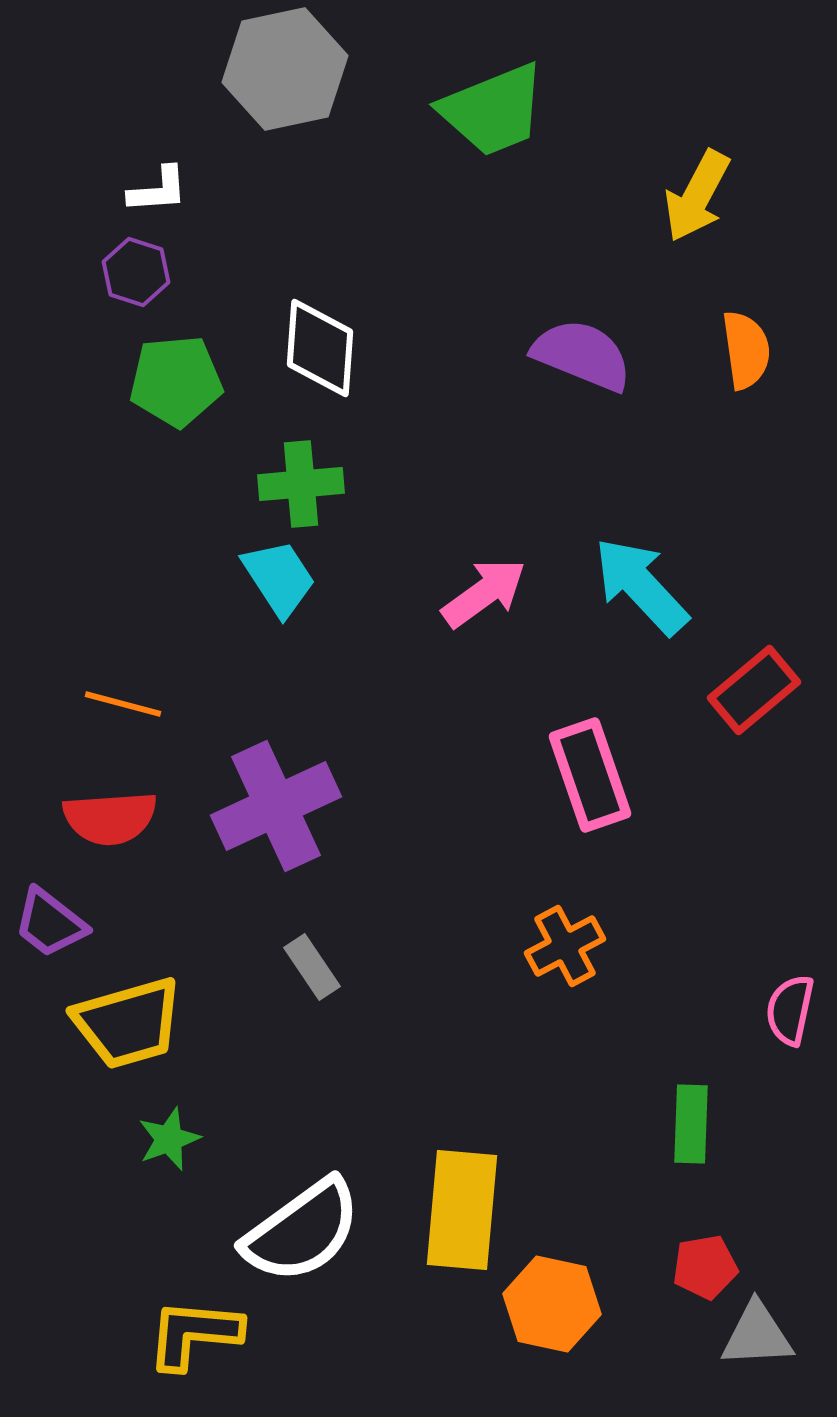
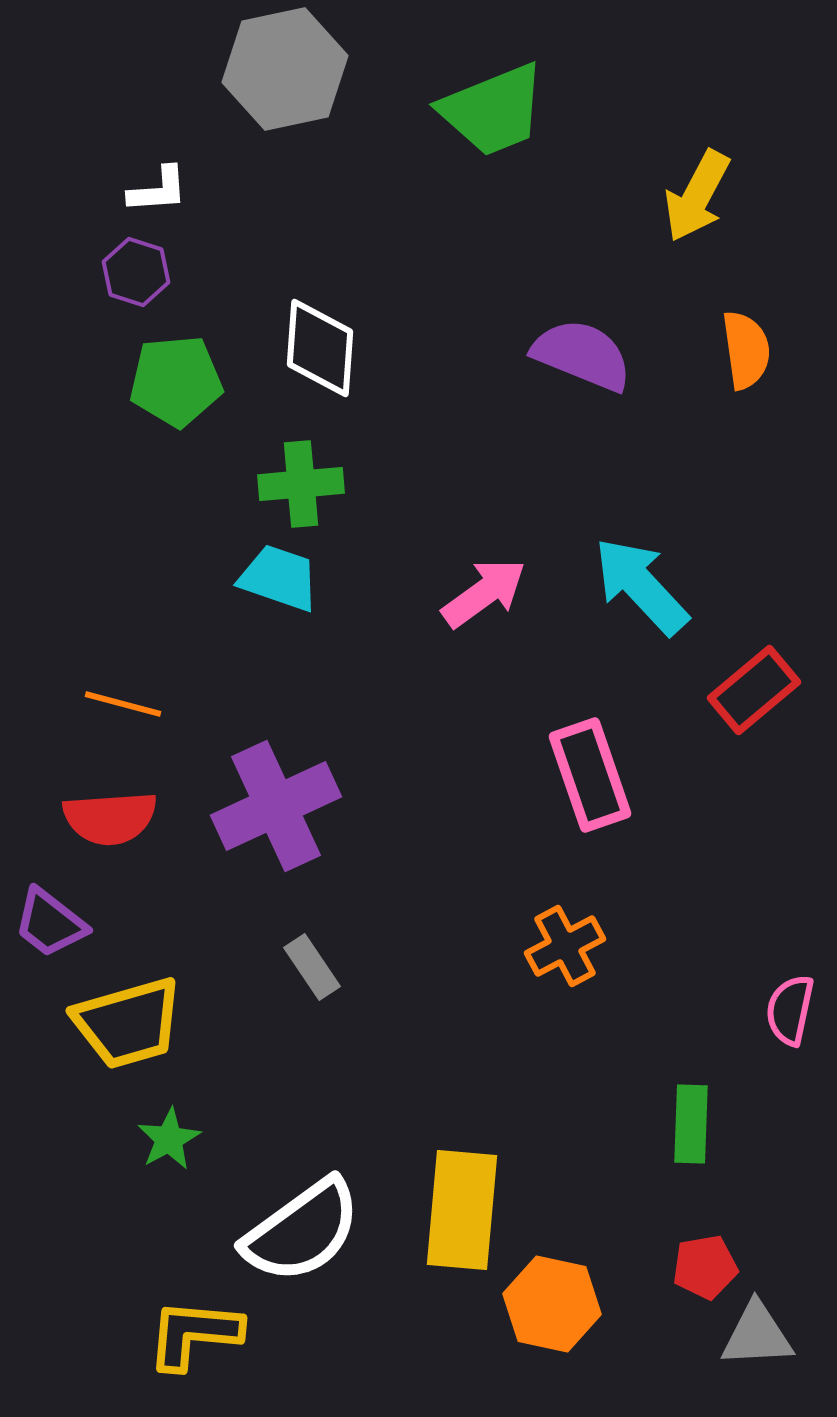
cyan trapezoid: rotated 38 degrees counterclockwise
green star: rotated 8 degrees counterclockwise
